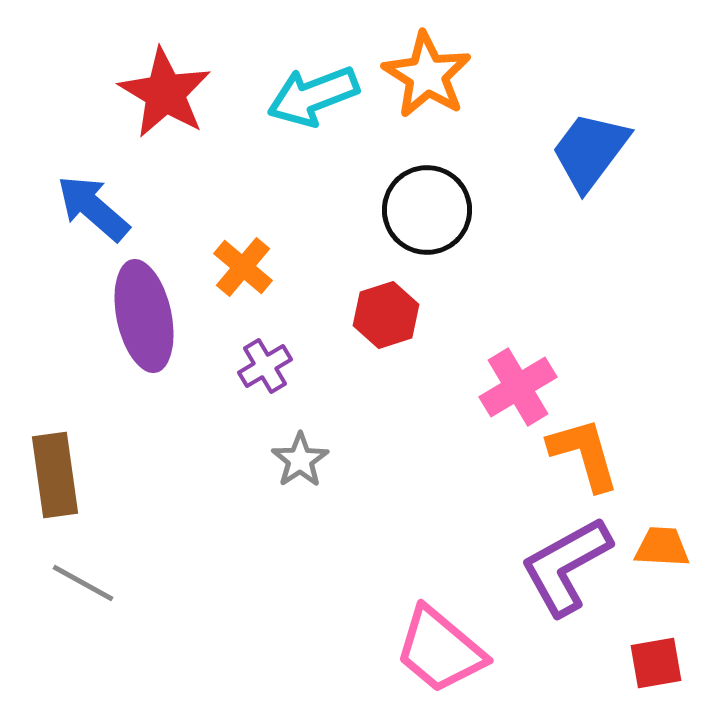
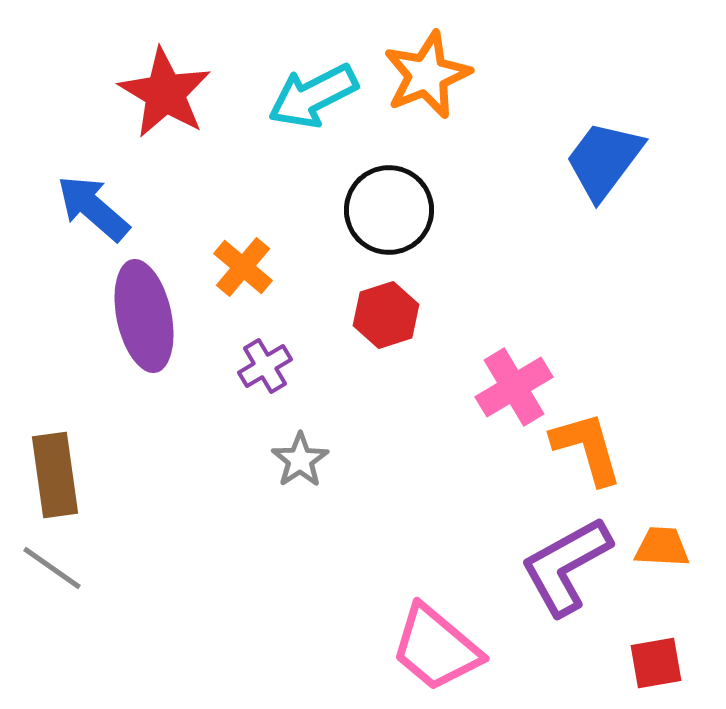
orange star: rotated 18 degrees clockwise
cyan arrow: rotated 6 degrees counterclockwise
blue trapezoid: moved 14 px right, 9 px down
black circle: moved 38 px left
pink cross: moved 4 px left
orange L-shape: moved 3 px right, 6 px up
gray line: moved 31 px left, 15 px up; rotated 6 degrees clockwise
pink trapezoid: moved 4 px left, 2 px up
